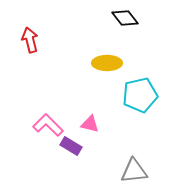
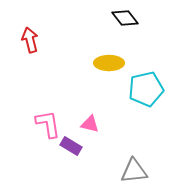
yellow ellipse: moved 2 px right
cyan pentagon: moved 6 px right, 6 px up
pink L-shape: moved 1 px up; rotated 36 degrees clockwise
